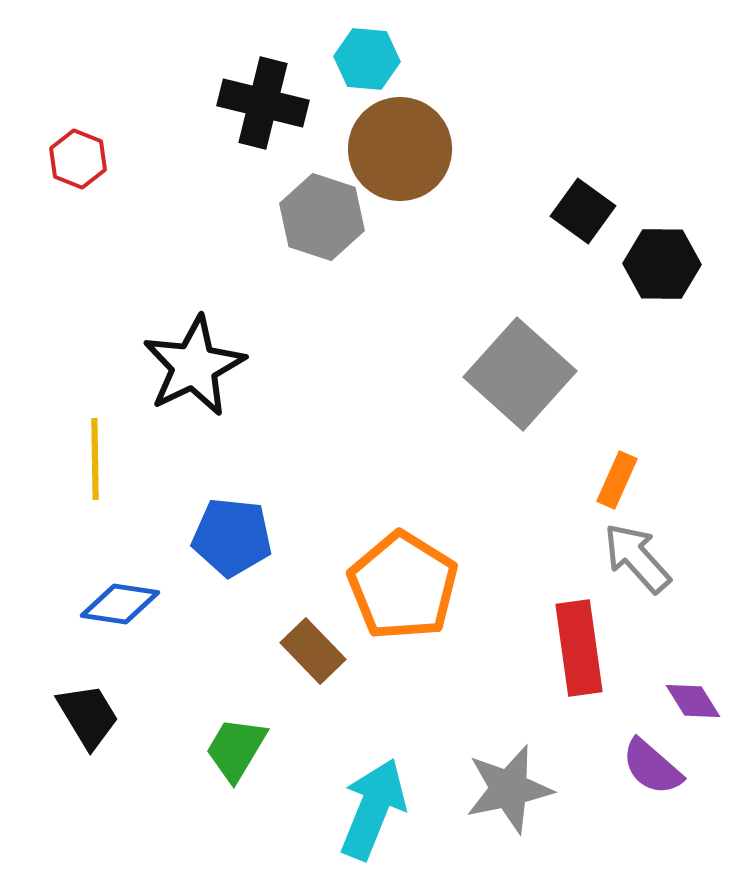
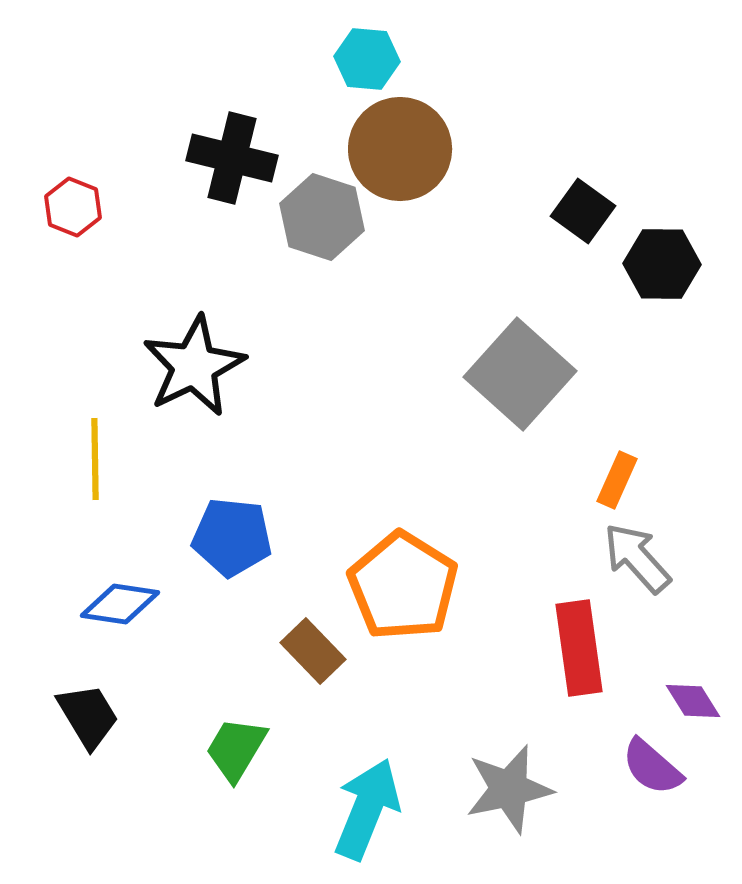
black cross: moved 31 px left, 55 px down
red hexagon: moved 5 px left, 48 px down
cyan arrow: moved 6 px left
